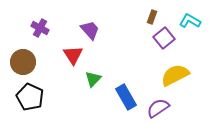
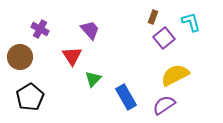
brown rectangle: moved 1 px right
cyan L-shape: moved 1 px right, 1 px down; rotated 45 degrees clockwise
purple cross: moved 1 px down
red triangle: moved 1 px left, 1 px down
brown circle: moved 3 px left, 5 px up
black pentagon: rotated 16 degrees clockwise
purple semicircle: moved 6 px right, 3 px up
